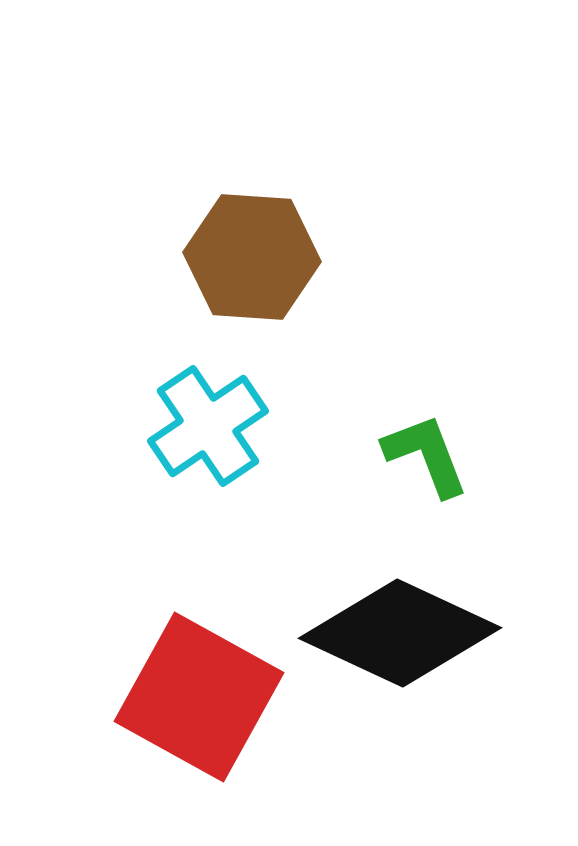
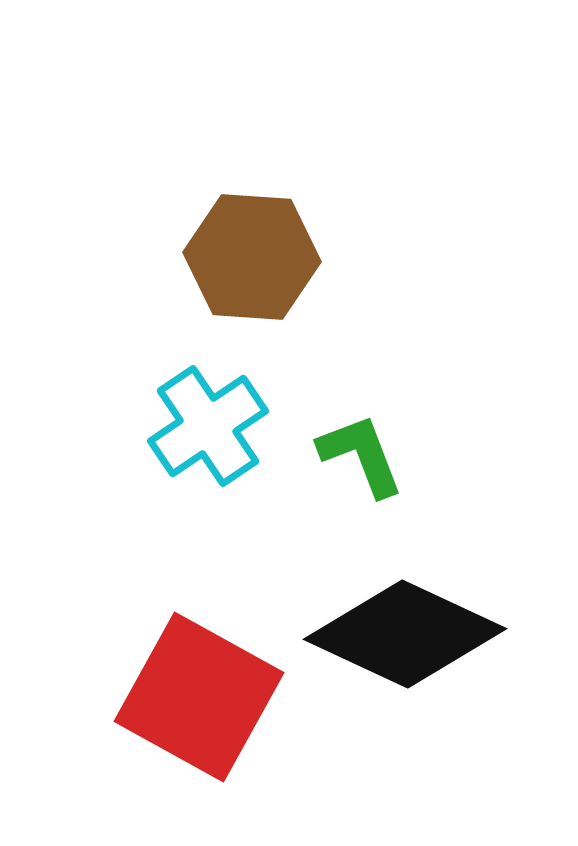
green L-shape: moved 65 px left
black diamond: moved 5 px right, 1 px down
